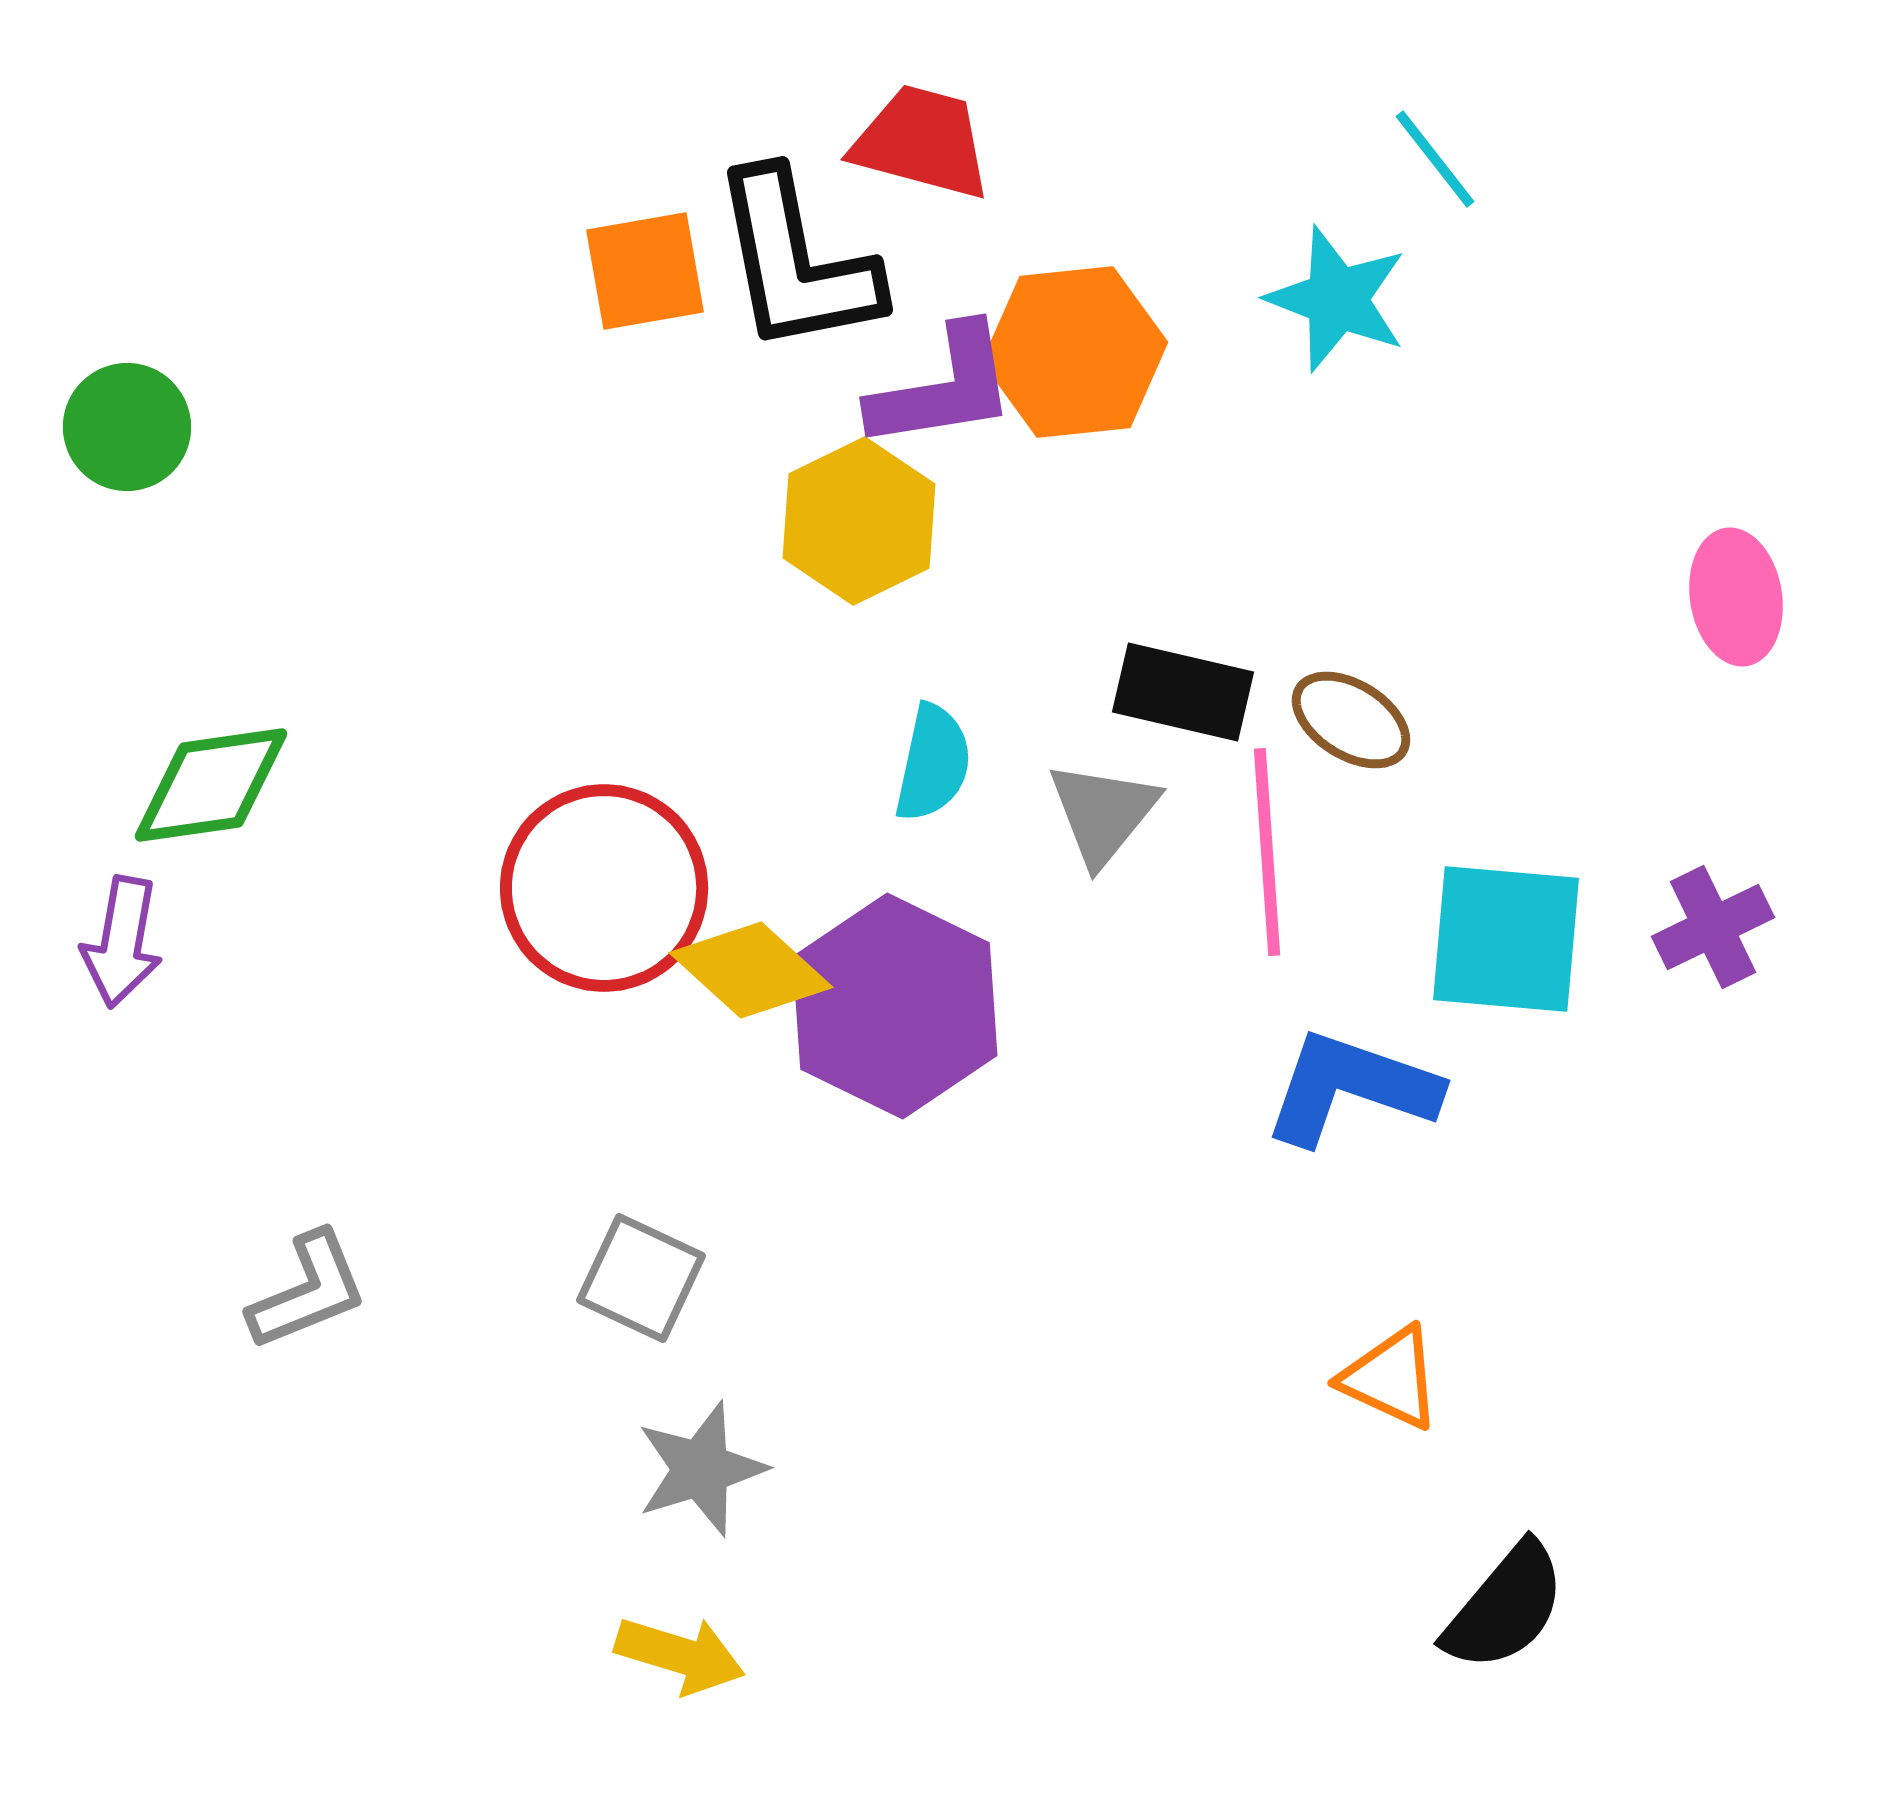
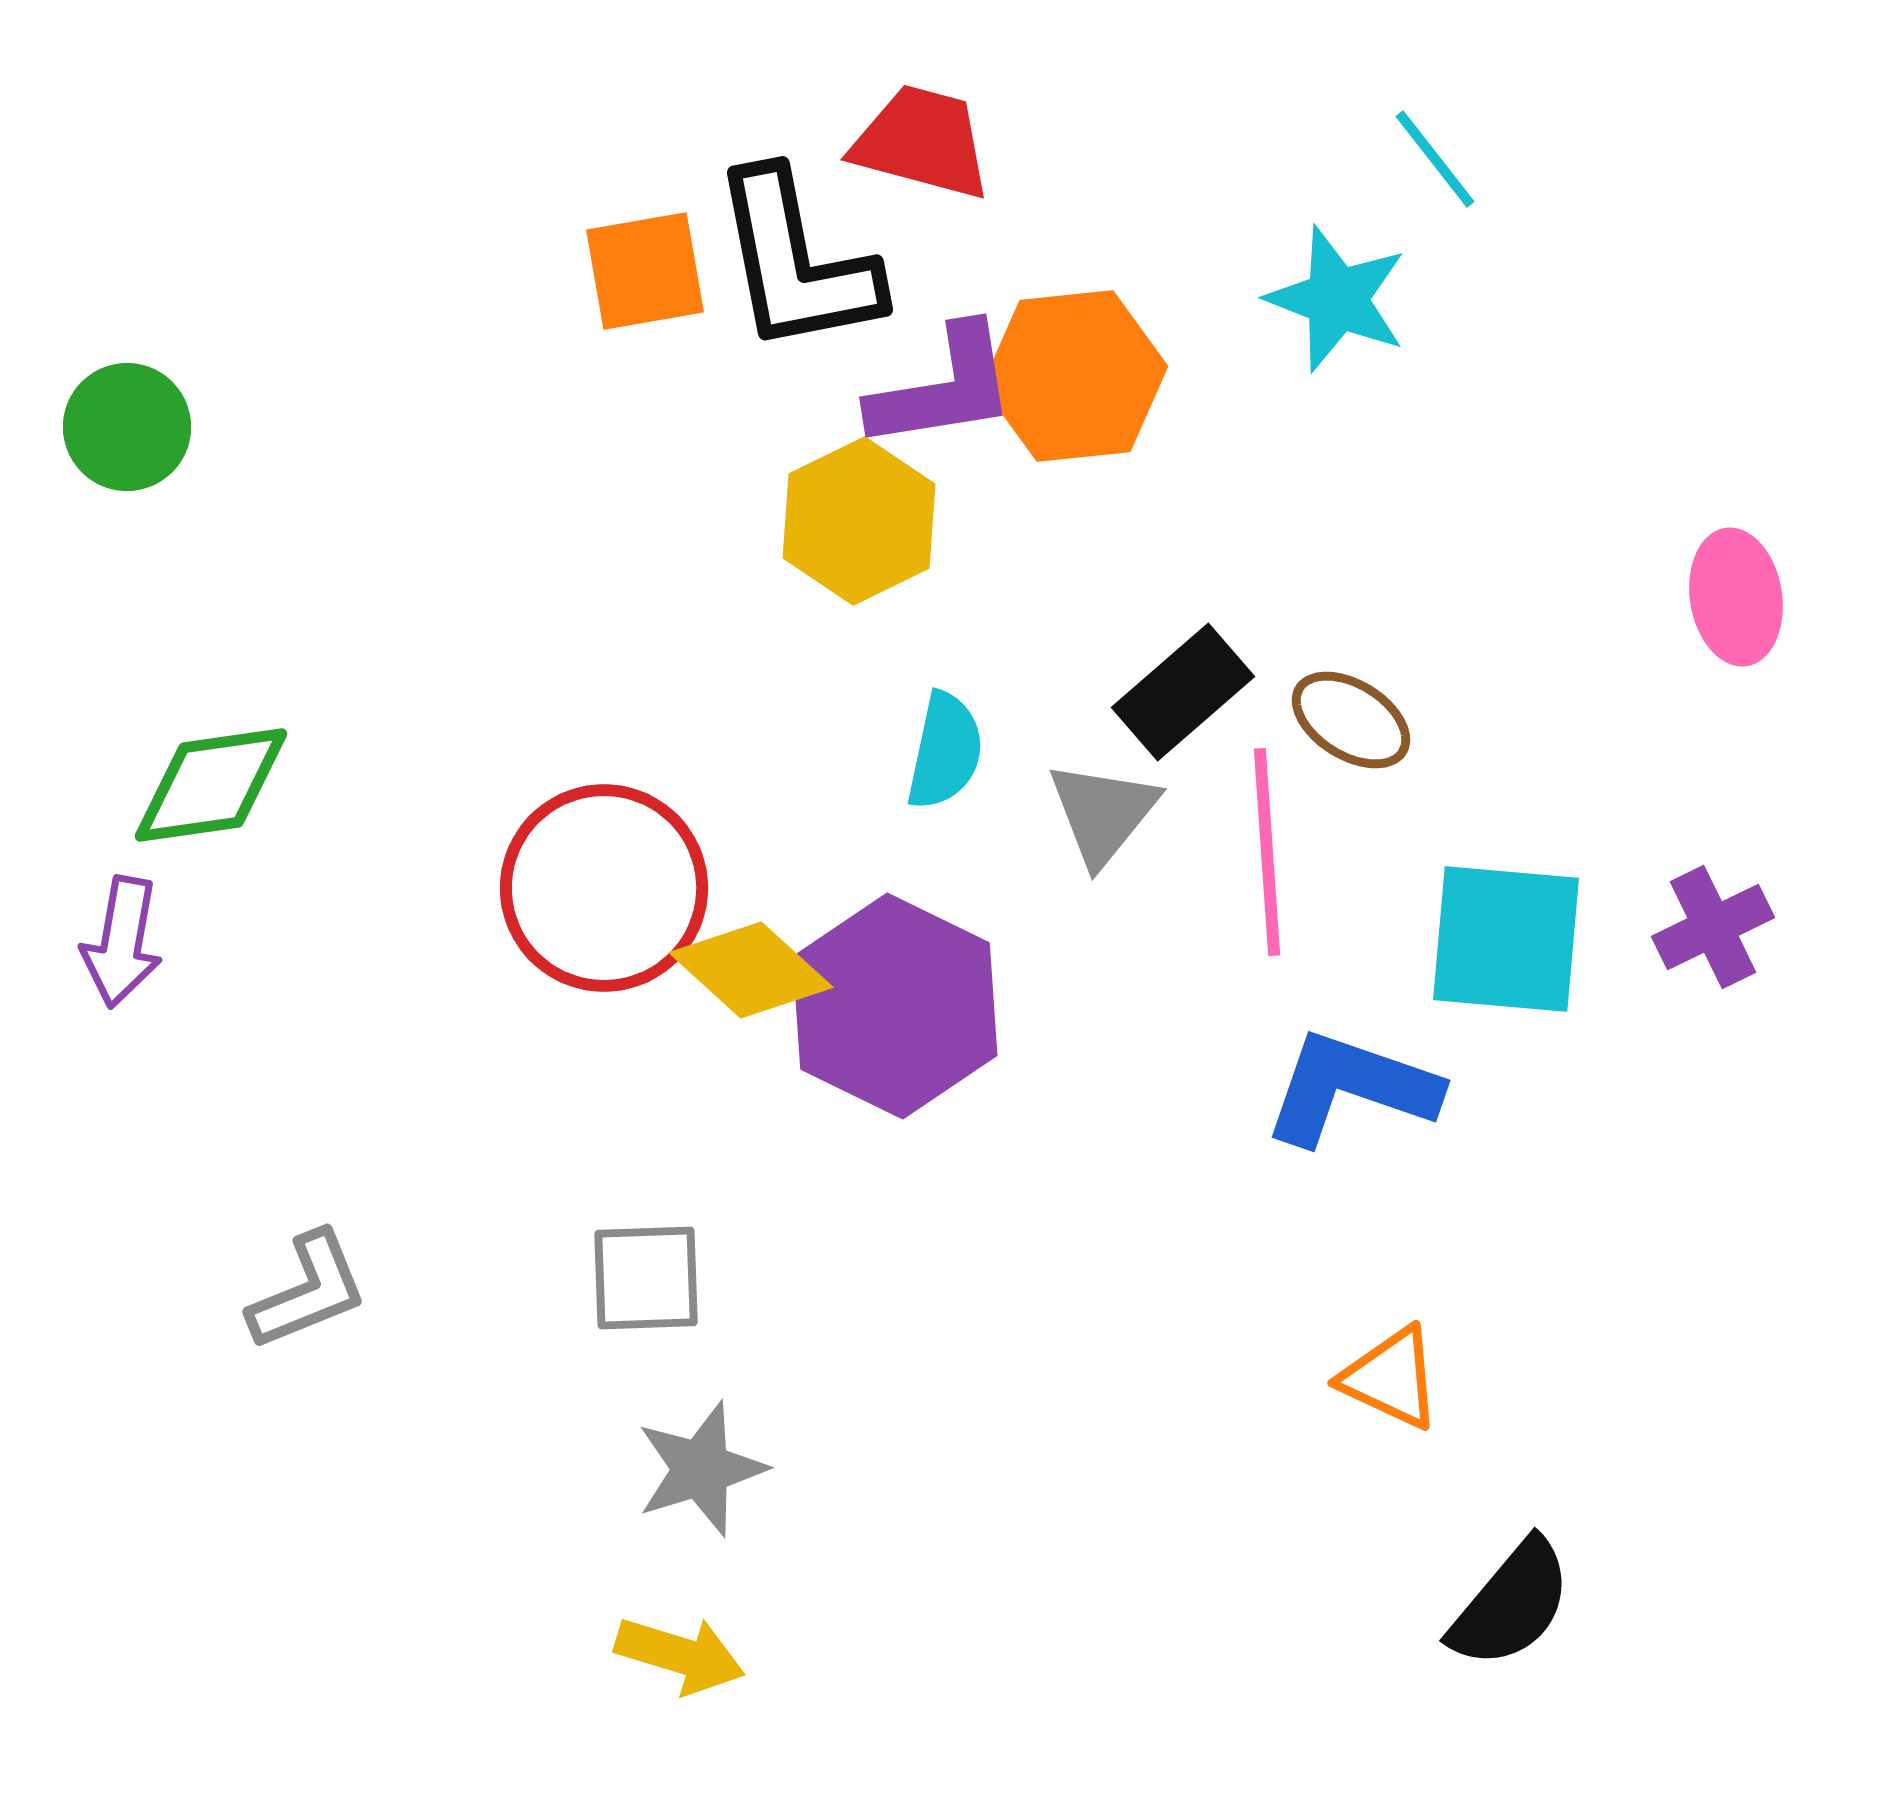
orange hexagon: moved 24 px down
black rectangle: rotated 54 degrees counterclockwise
cyan semicircle: moved 12 px right, 12 px up
gray square: moved 5 px right; rotated 27 degrees counterclockwise
black semicircle: moved 6 px right, 3 px up
